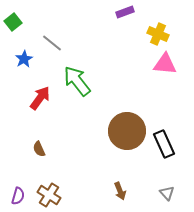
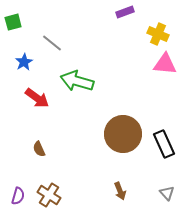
green square: rotated 24 degrees clockwise
blue star: moved 3 px down
green arrow: rotated 36 degrees counterclockwise
red arrow: moved 3 px left; rotated 90 degrees clockwise
brown circle: moved 4 px left, 3 px down
